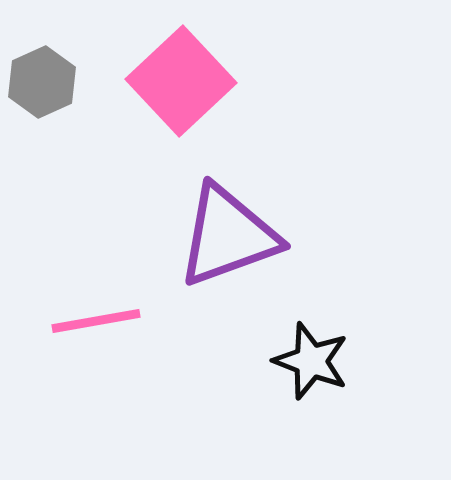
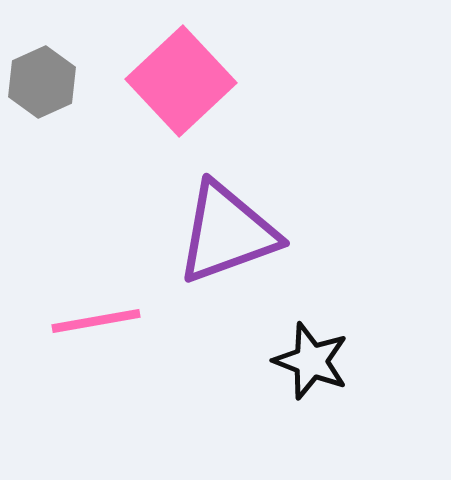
purple triangle: moved 1 px left, 3 px up
